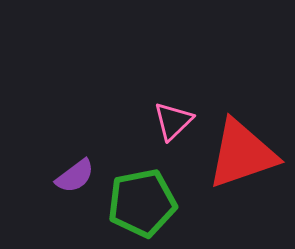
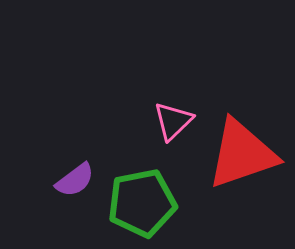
purple semicircle: moved 4 px down
